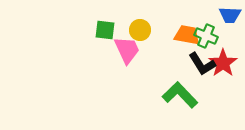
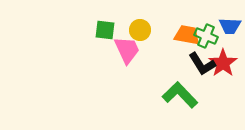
blue trapezoid: moved 11 px down
